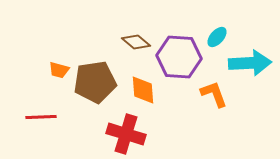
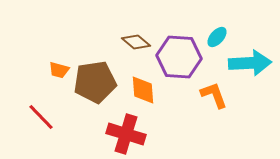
orange L-shape: moved 1 px down
red line: rotated 48 degrees clockwise
